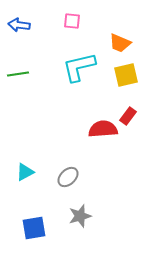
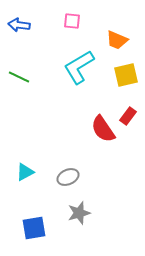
orange trapezoid: moved 3 px left, 3 px up
cyan L-shape: rotated 18 degrees counterclockwise
green line: moved 1 px right, 3 px down; rotated 35 degrees clockwise
red semicircle: rotated 120 degrees counterclockwise
gray ellipse: rotated 20 degrees clockwise
gray star: moved 1 px left, 3 px up
